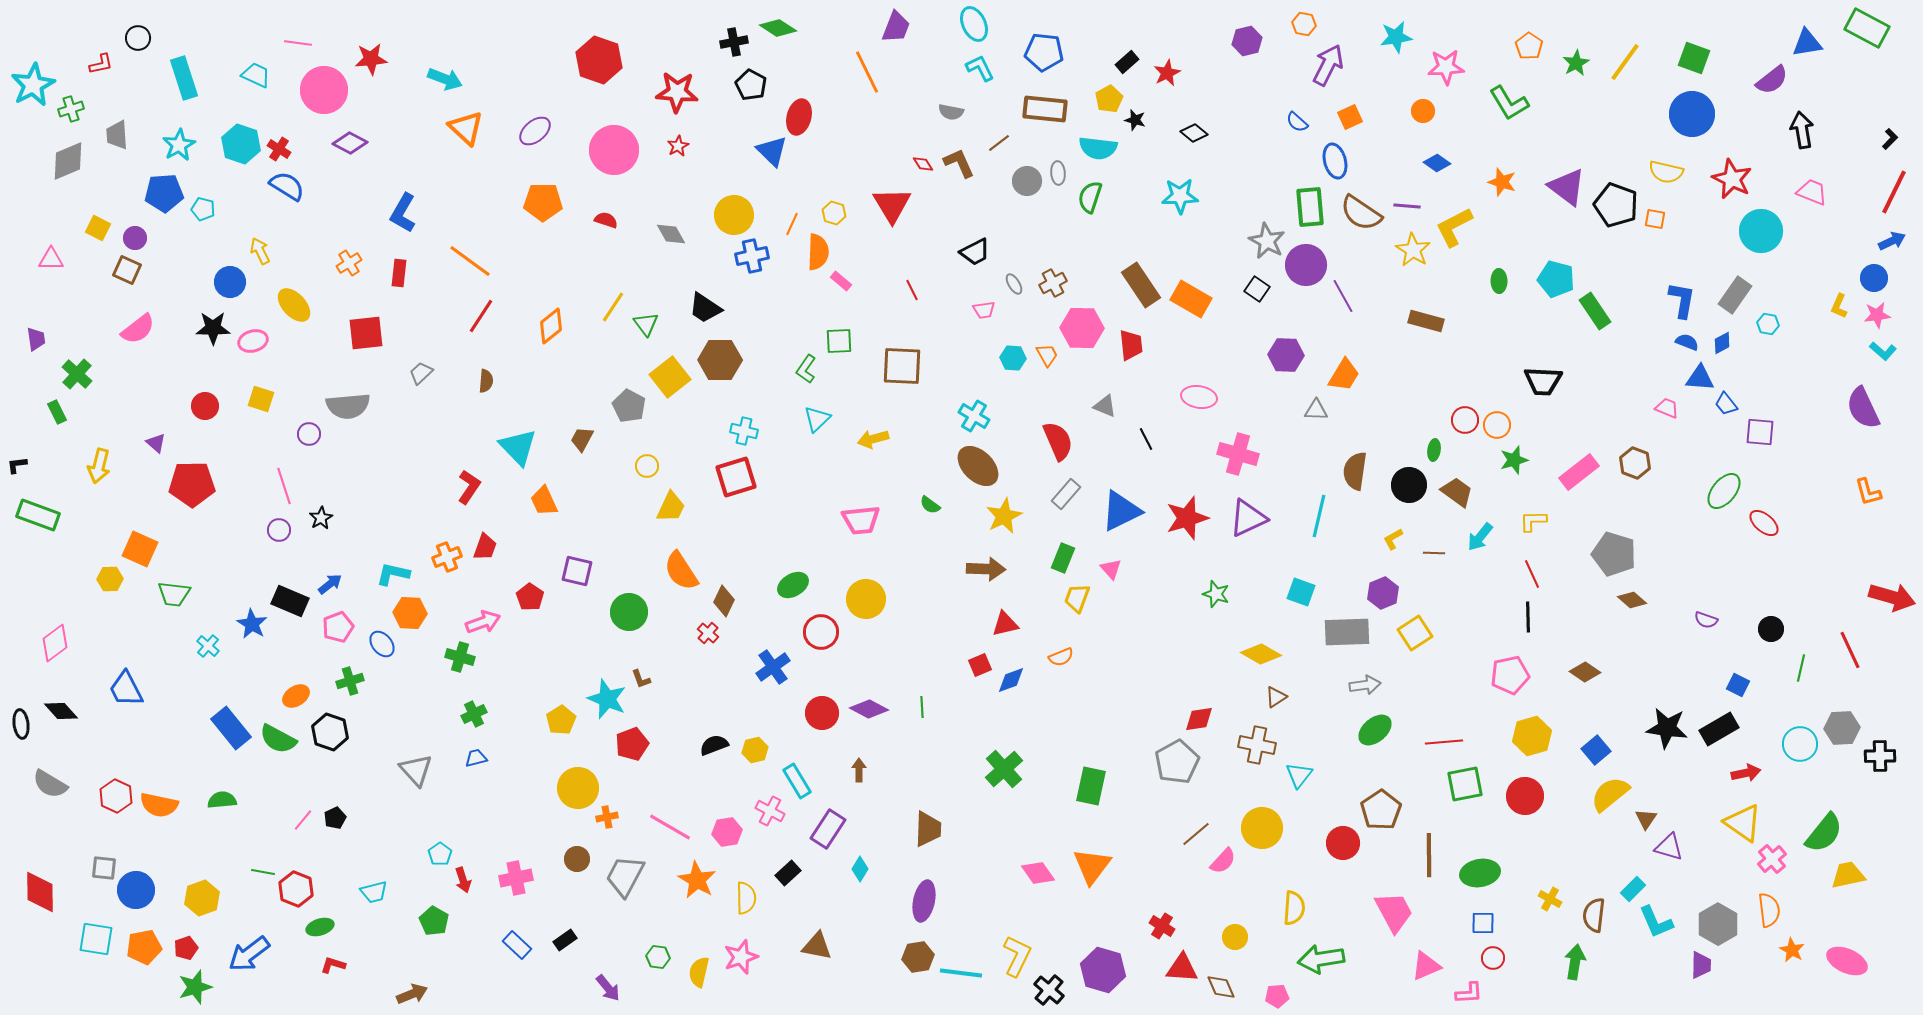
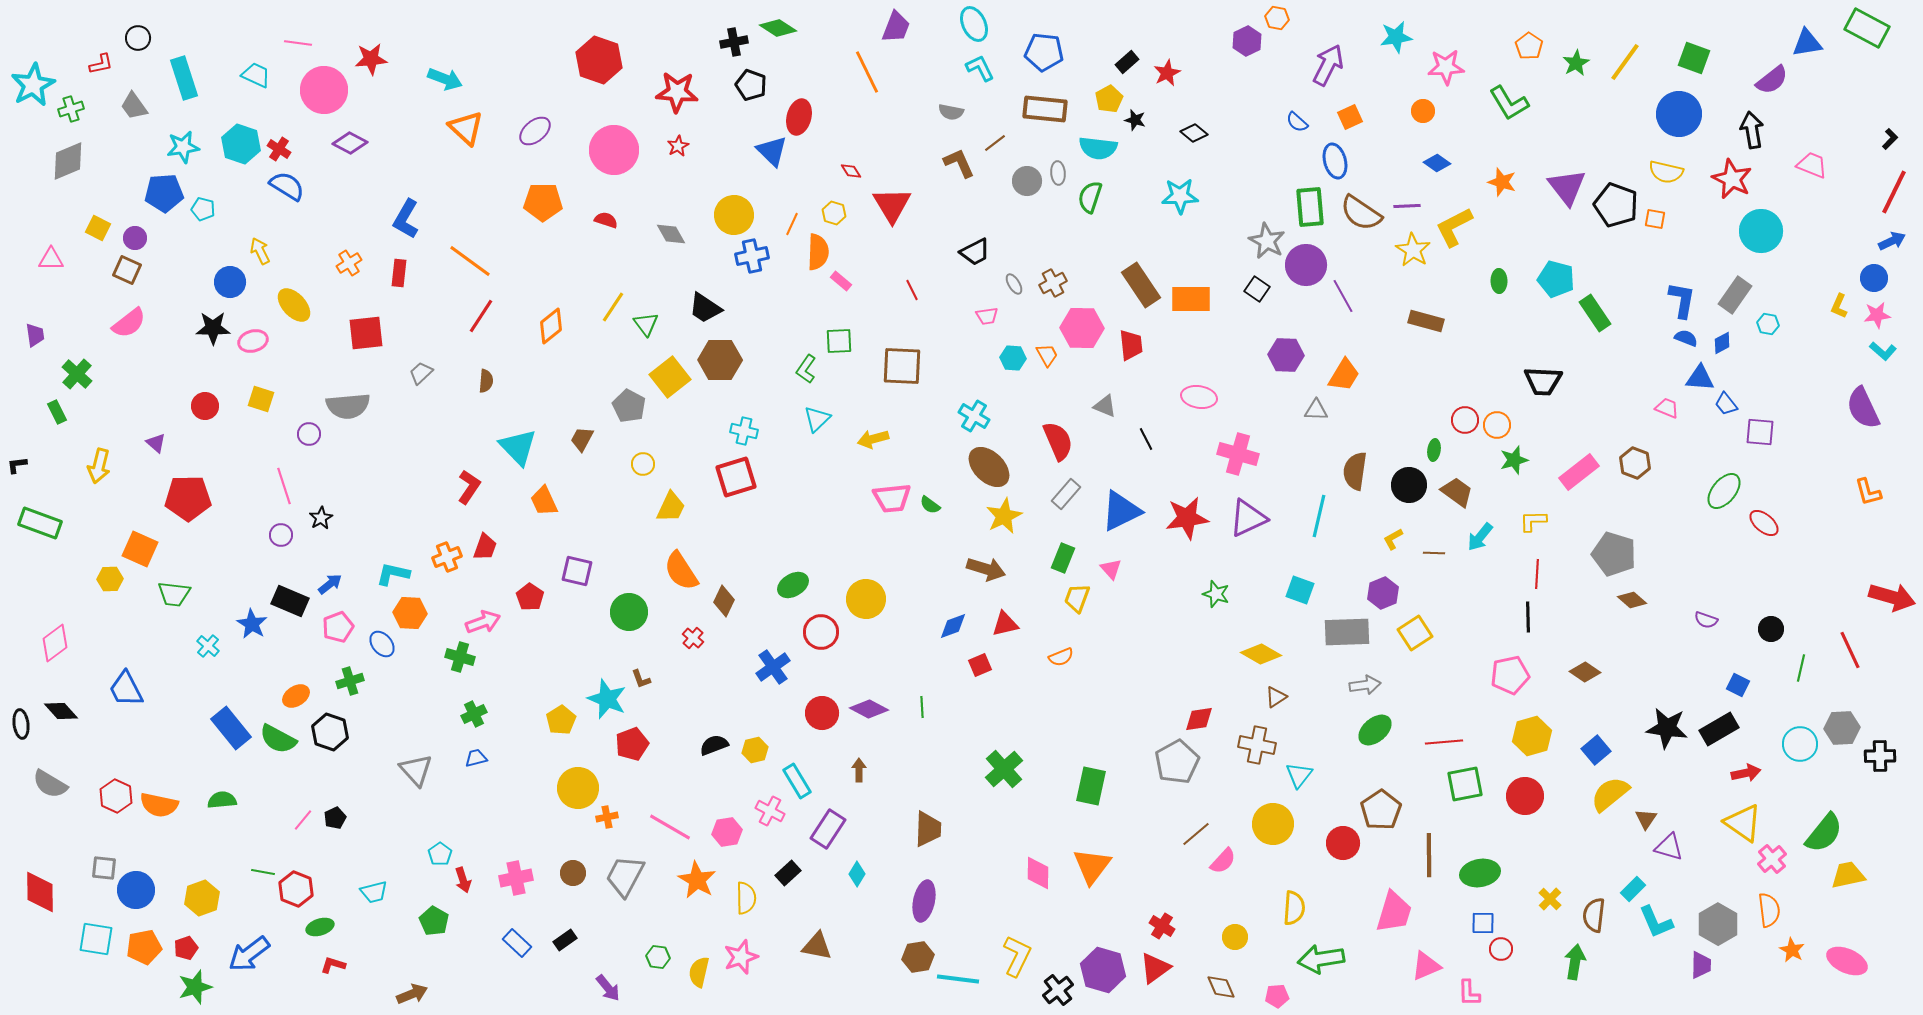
orange hexagon at (1304, 24): moved 27 px left, 6 px up
purple hexagon at (1247, 41): rotated 12 degrees counterclockwise
black pentagon at (751, 85): rotated 8 degrees counterclockwise
blue circle at (1692, 114): moved 13 px left
black arrow at (1802, 130): moved 50 px left
gray trapezoid at (117, 135): moved 17 px right, 29 px up; rotated 32 degrees counterclockwise
brown line at (999, 143): moved 4 px left
cyan star at (179, 145): moved 4 px right, 2 px down; rotated 20 degrees clockwise
red diamond at (923, 164): moved 72 px left, 7 px down
purple triangle at (1567, 187): rotated 15 degrees clockwise
pink trapezoid at (1812, 192): moved 27 px up
purple line at (1407, 206): rotated 8 degrees counterclockwise
blue L-shape at (403, 213): moved 3 px right, 6 px down
orange rectangle at (1191, 299): rotated 30 degrees counterclockwise
pink trapezoid at (984, 310): moved 3 px right, 6 px down
green rectangle at (1595, 311): moved 2 px down
pink semicircle at (138, 329): moved 9 px left, 6 px up
purple trapezoid at (36, 339): moved 1 px left, 4 px up
blue semicircle at (1687, 342): moved 1 px left, 4 px up
yellow circle at (647, 466): moved 4 px left, 2 px up
brown ellipse at (978, 466): moved 11 px right, 1 px down
red pentagon at (192, 484): moved 4 px left, 14 px down
green rectangle at (38, 515): moved 2 px right, 8 px down
red star at (1187, 518): rotated 9 degrees clockwise
pink trapezoid at (861, 520): moved 31 px right, 22 px up
purple circle at (279, 530): moved 2 px right, 5 px down
brown arrow at (986, 569): rotated 15 degrees clockwise
red line at (1532, 574): moved 5 px right; rotated 28 degrees clockwise
cyan square at (1301, 592): moved 1 px left, 2 px up
red cross at (708, 633): moved 15 px left, 5 px down
blue diamond at (1011, 680): moved 58 px left, 54 px up
yellow circle at (1262, 828): moved 11 px right, 4 px up
brown circle at (577, 859): moved 4 px left, 14 px down
cyan diamond at (860, 869): moved 3 px left, 5 px down
pink diamond at (1038, 873): rotated 36 degrees clockwise
yellow cross at (1550, 899): rotated 15 degrees clockwise
pink trapezoid at (1394, 912): rotated 45 degrees clockwise
blue rectangle at (517, 945): moved 2 px up
red circle at (1493, 958): moved 8 px right, 9 px up
red triangle at (1182, 968): moved 27 px left; rotated 40 degrees counterclockwise
cyan line at (961, 973): moved 3 px left, 6 px down
black cross at (1049, 990): moved 9 px right; rotated 12 degrees clockwise
pink L-shape at (1469, 993): rotated 92 degrees clockwise
